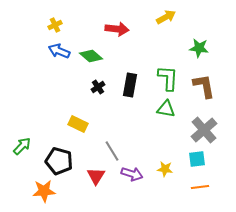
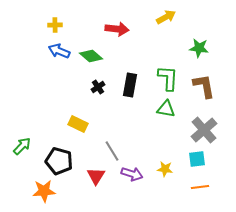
yellow cross: rotated 24 degrees clockwise
